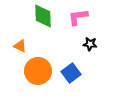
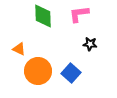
pink L-shape: moved 1 px right, 3 px up
orange triangle: moved 1 px left, 3 px down
blue square: rotated 12 degrees counterclockwise
